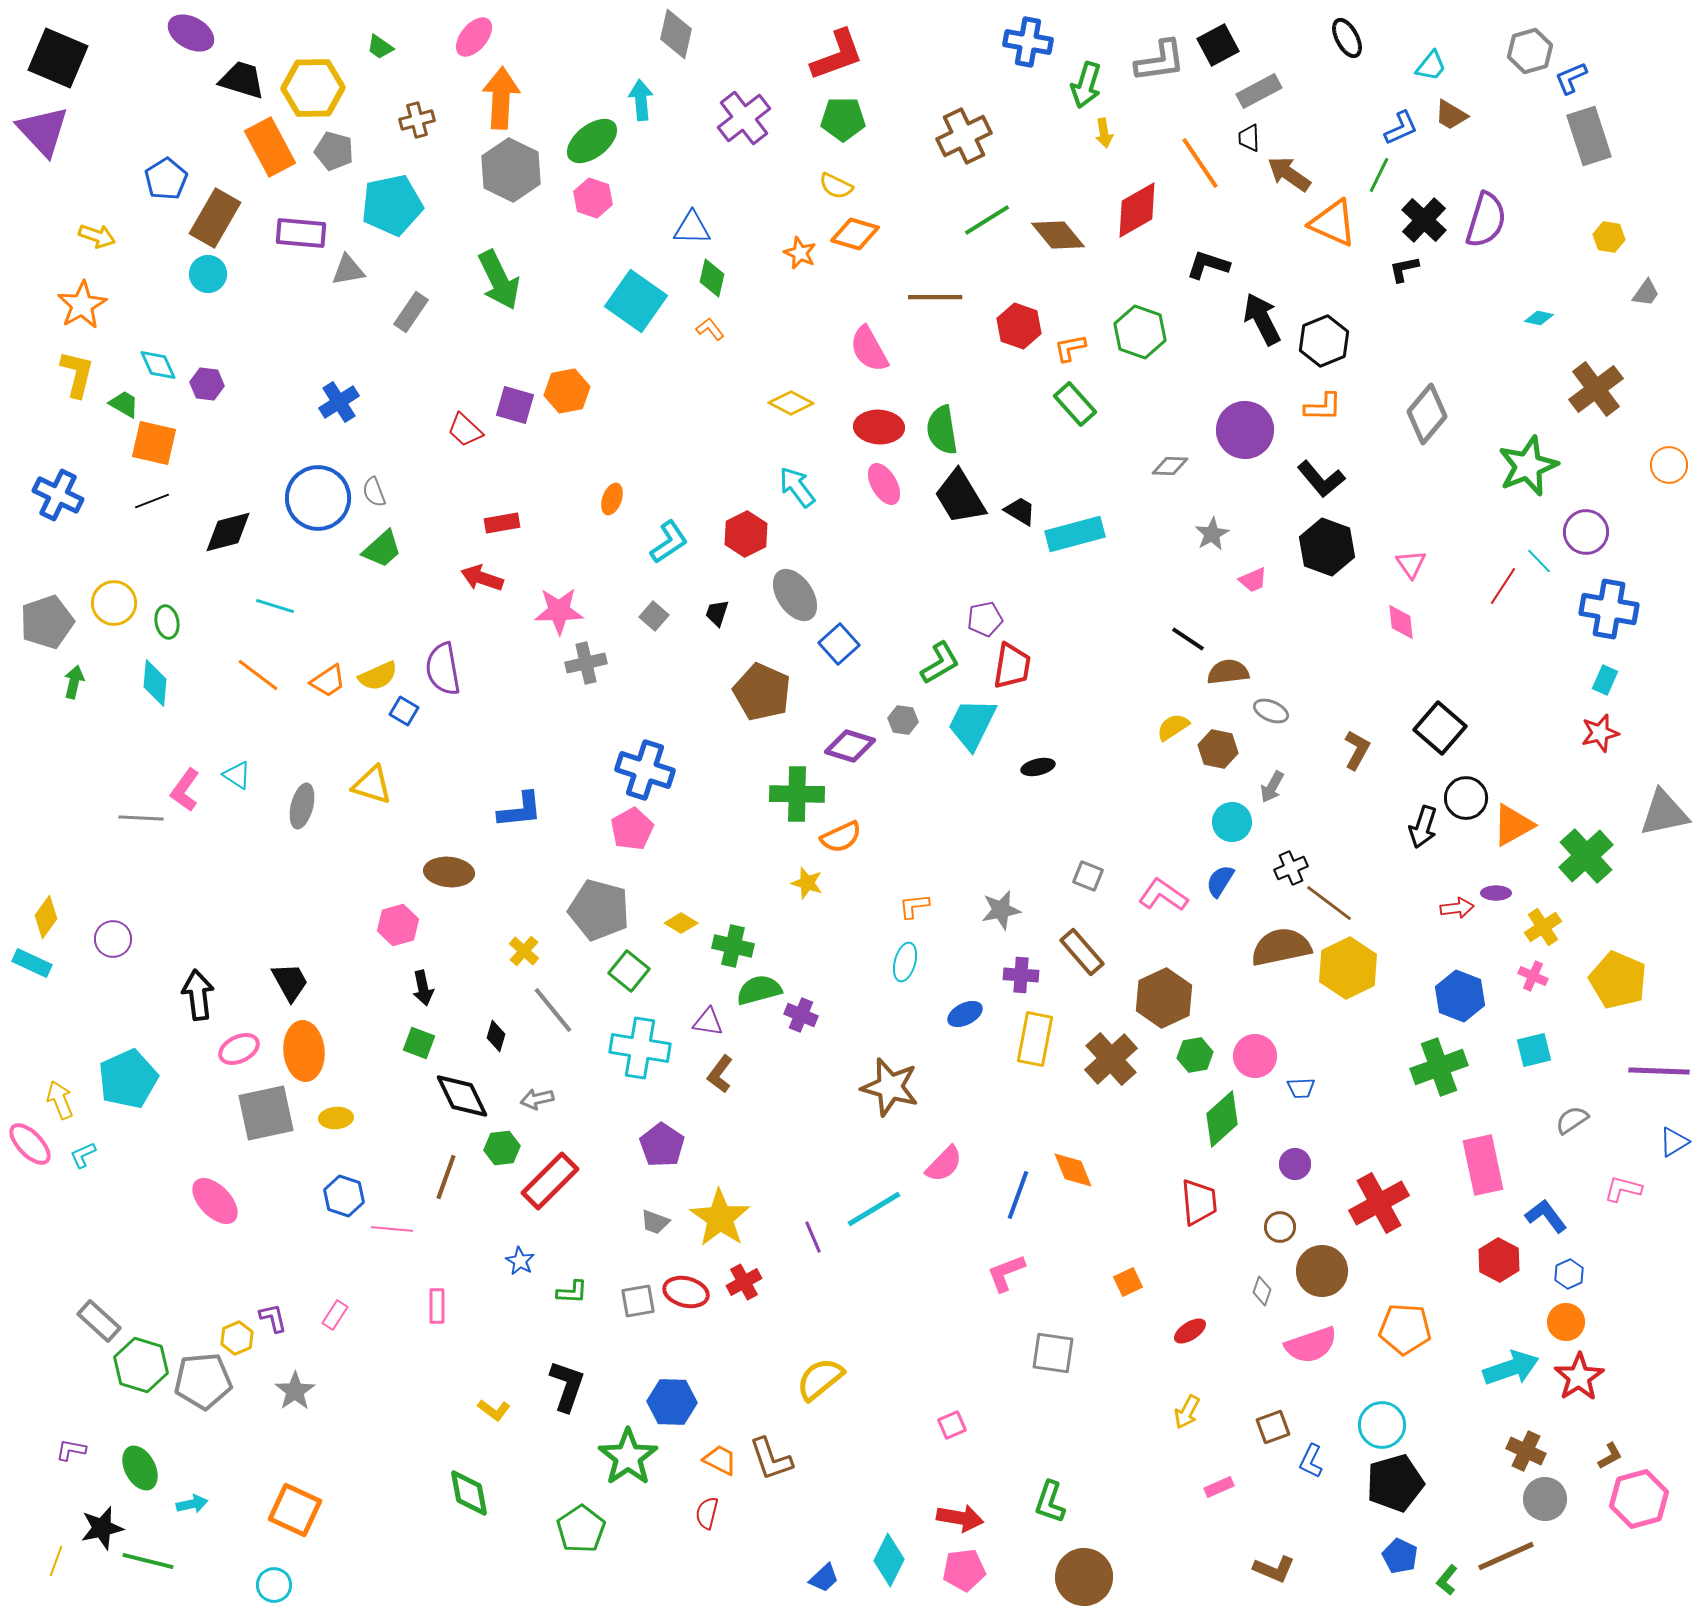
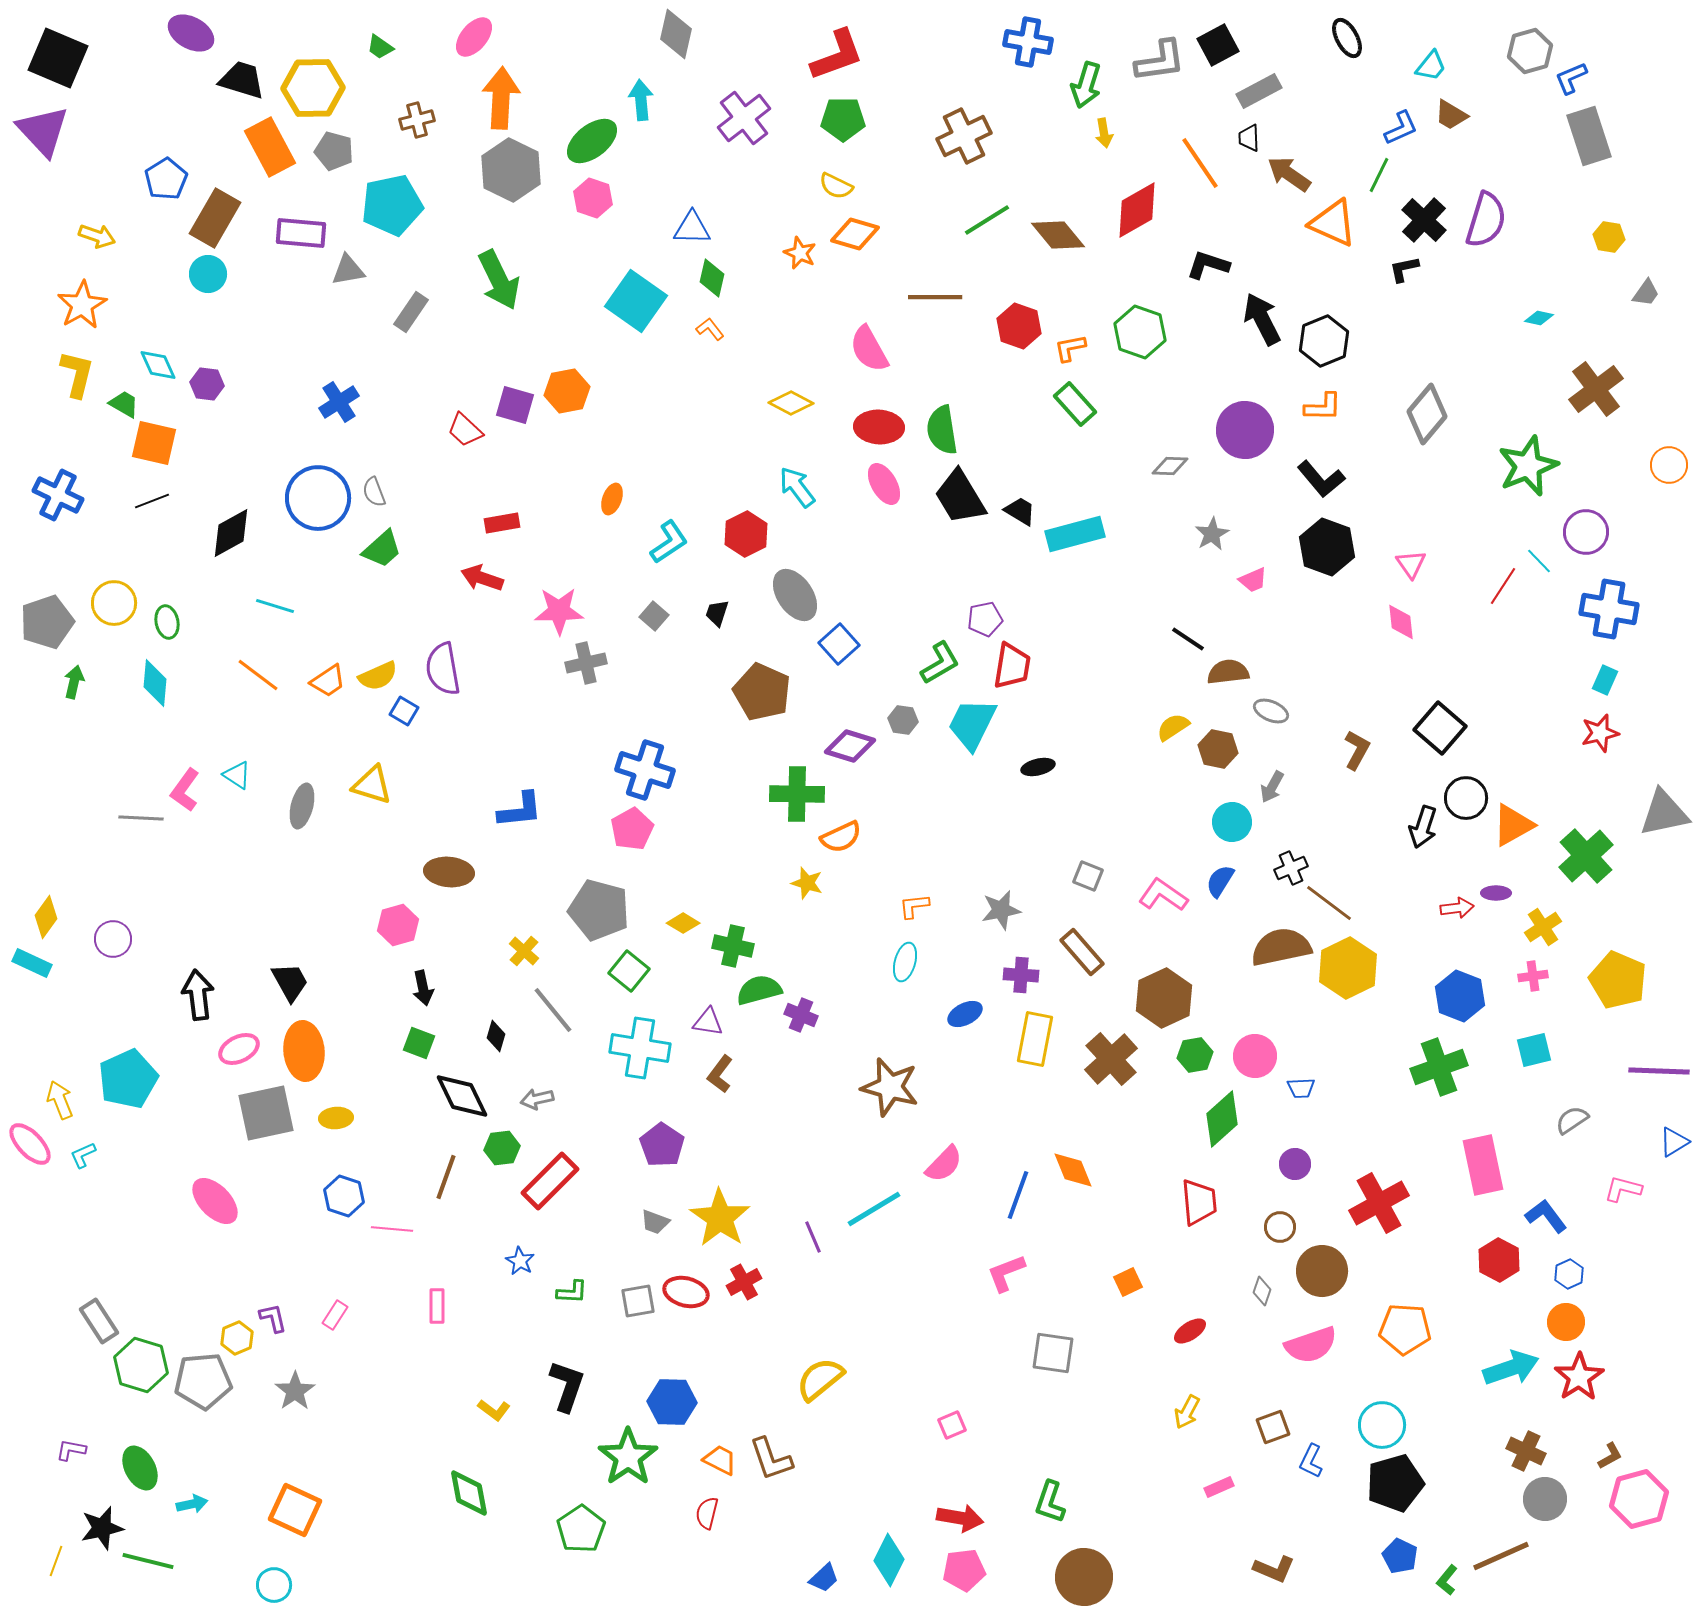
black diamond at (228, 532): moved 3 px right, 1 px down; rotated 14 degrees counterclockwise
yellow diamond at (681, 923): moved 2 px right
pink cross at (1533, 976): rotated 32 degrees counterclockwise
gray rectangle at (99, 1321): rotated 15 degrees clockwise
brown line at (1506, 1556): moved 5 px left
